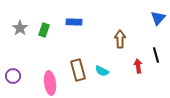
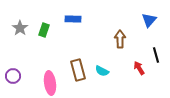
blue triangle: moved 9 px left, 2 px down
blue rectangle: moved 1 px left, 3 px up
red arrow: moved 1 px right, 2 px down; rotated 24 degrees counterclockwise
